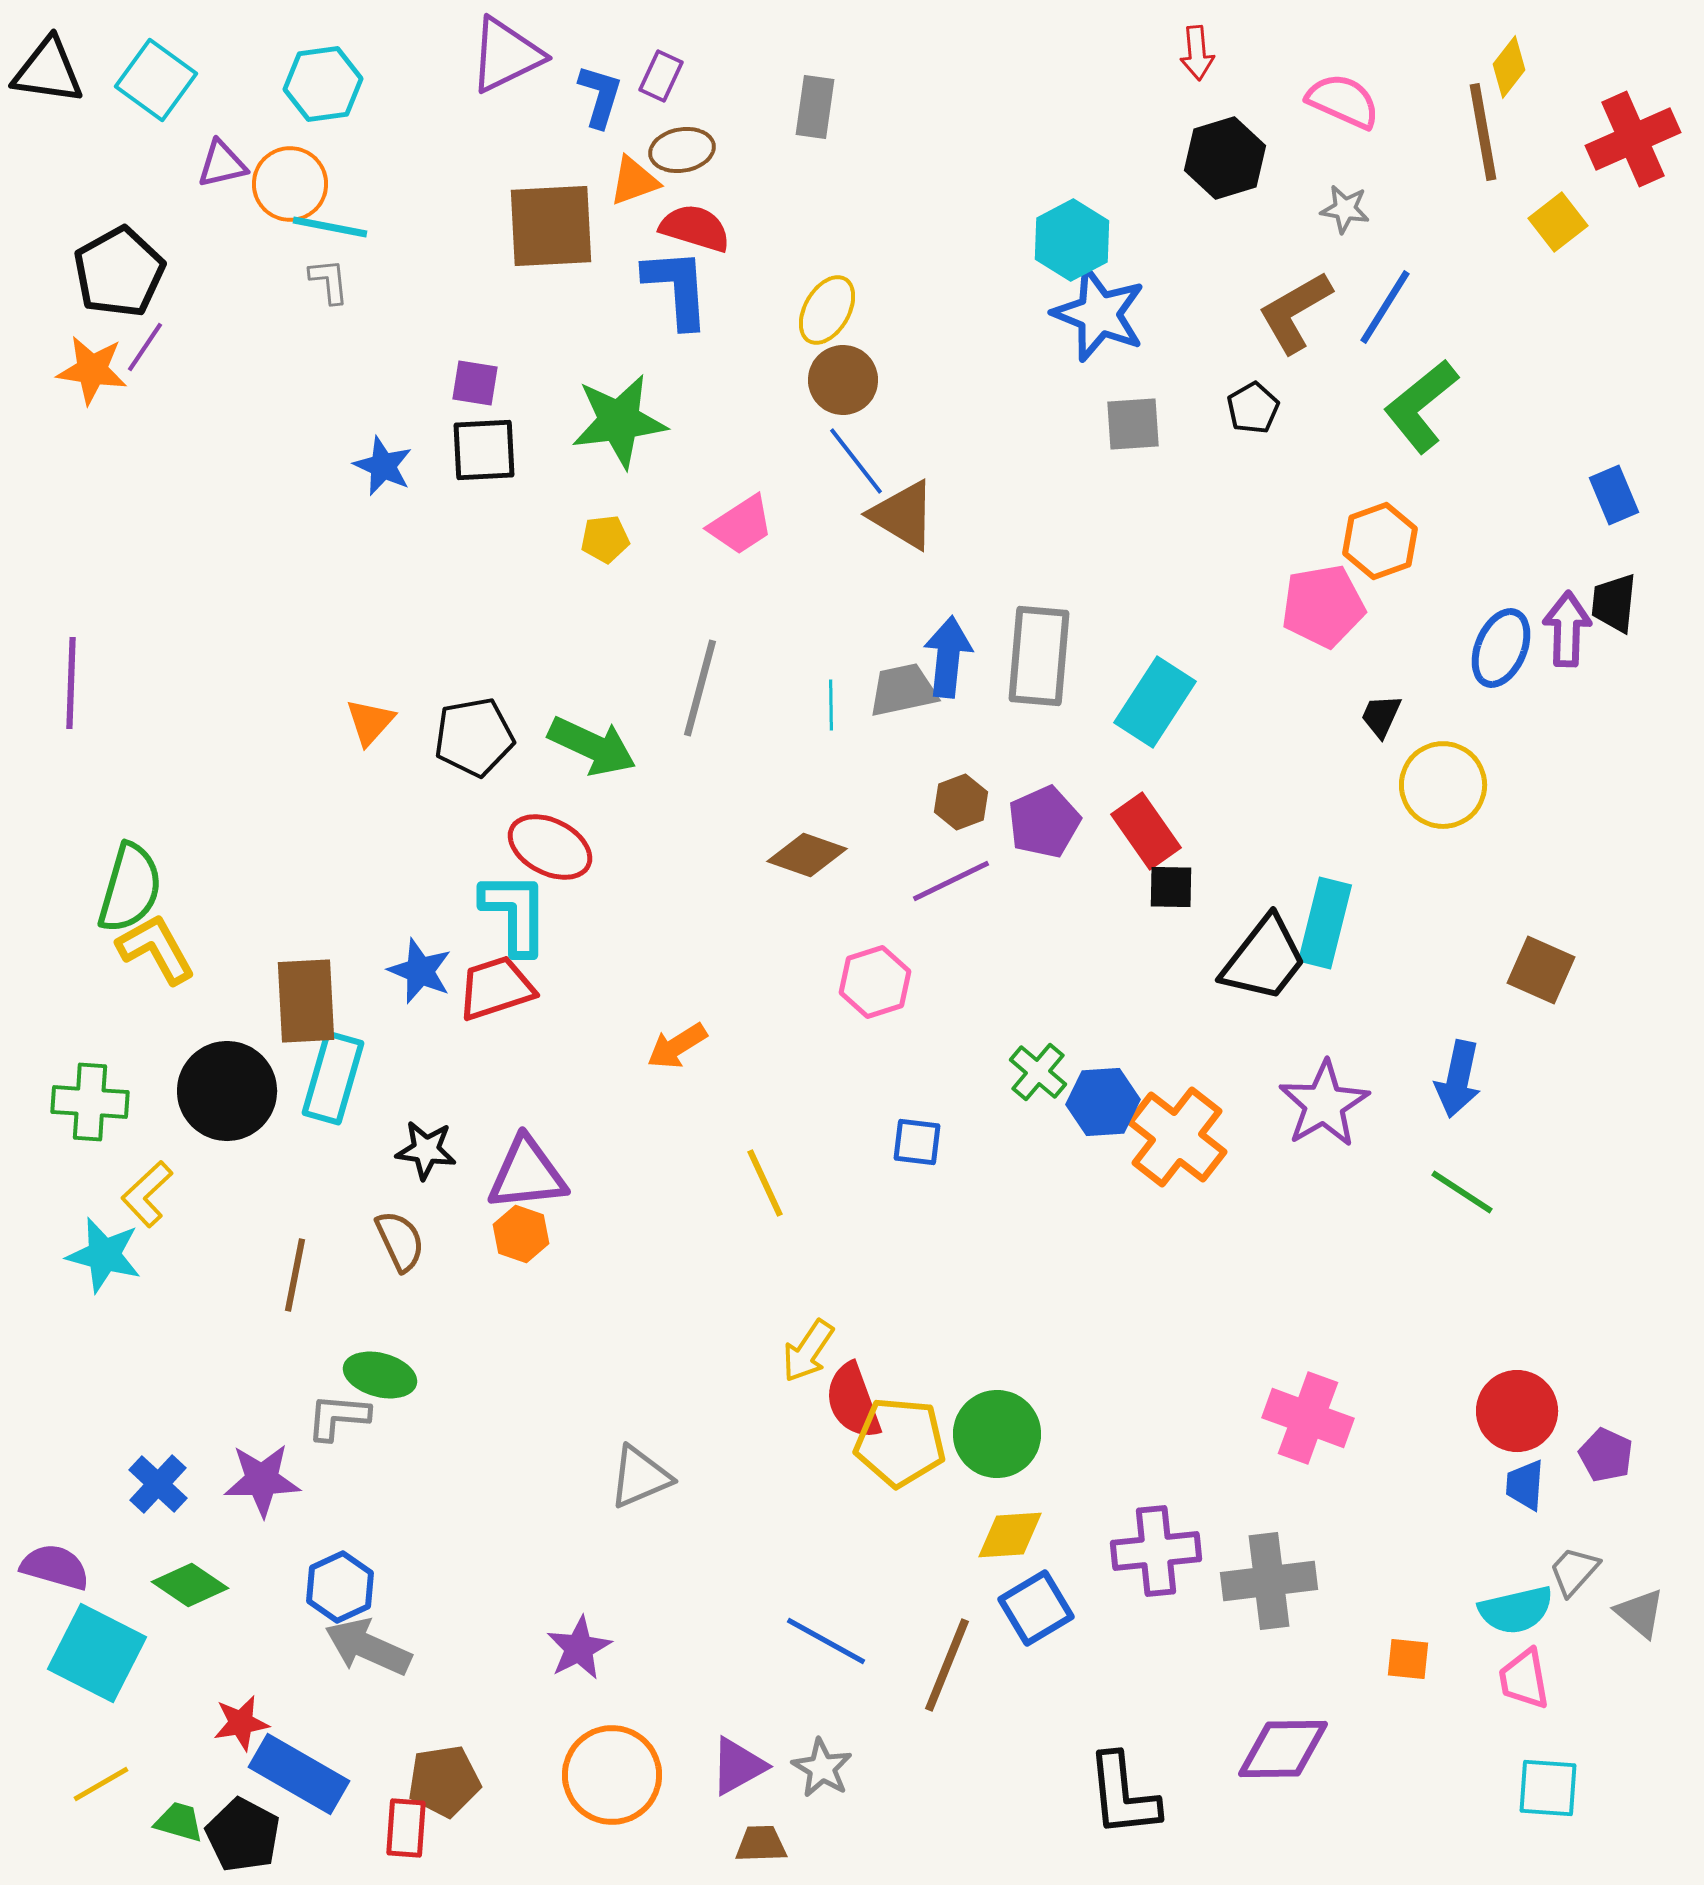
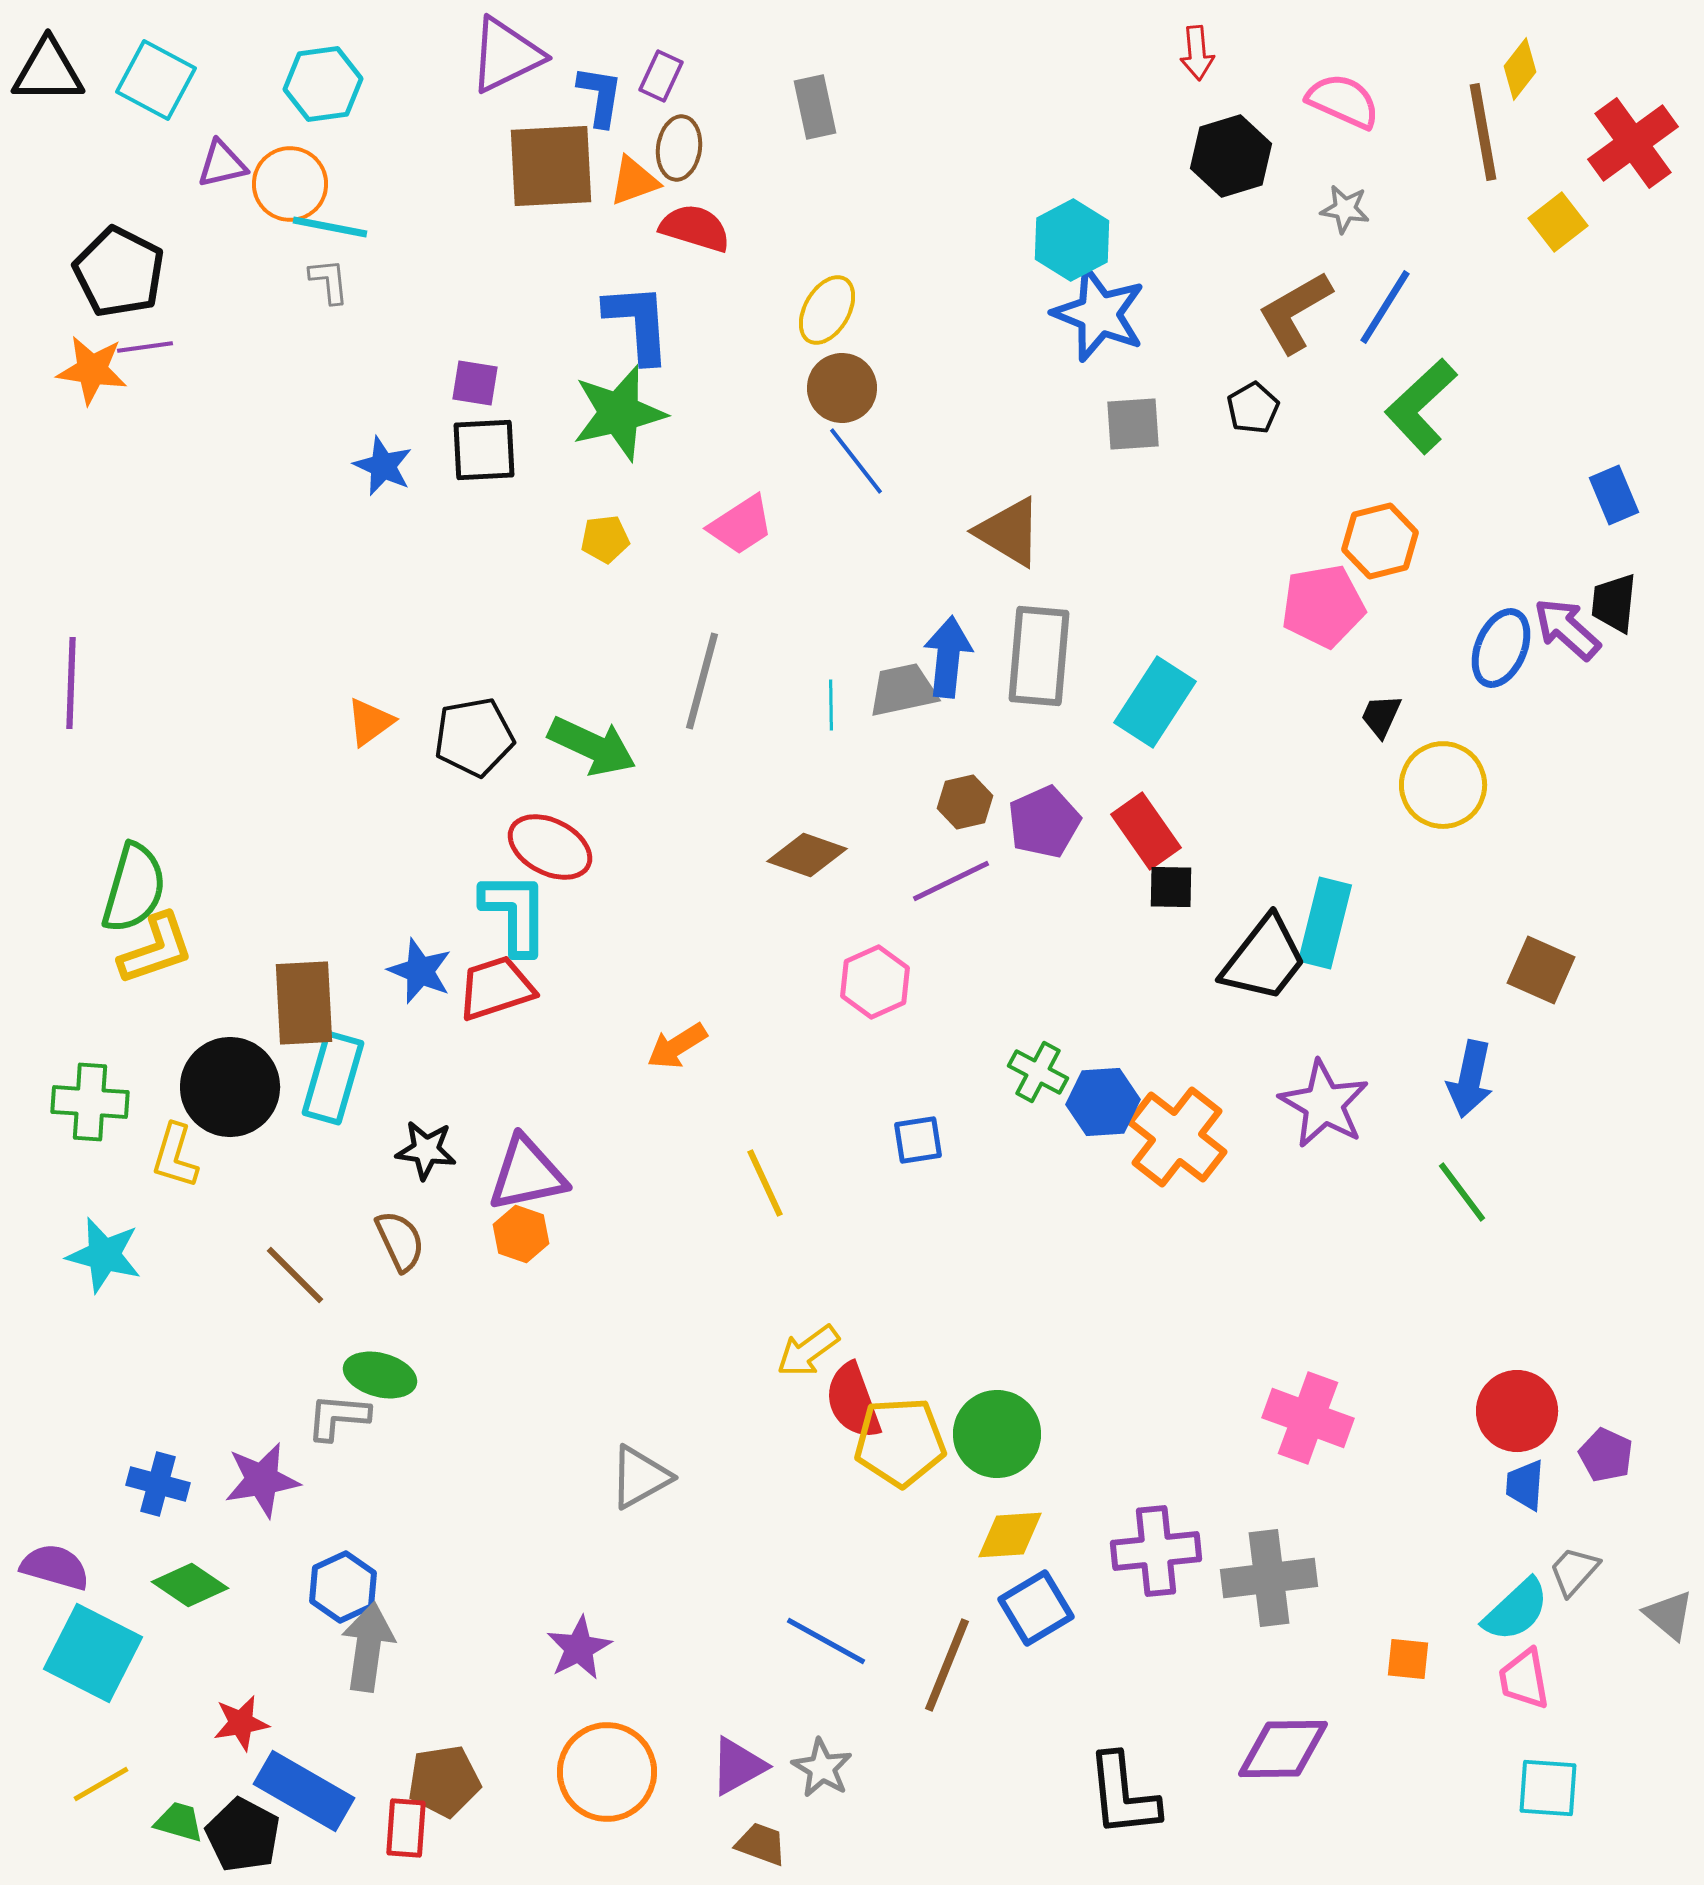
yellow diamond at (1509, 67): moved 11 px right, 2 px down
black triangle at (48, 71): rotated 8 degrees counterclockwise
cyan square at (156, 80): rotated 8 degrees counterclockwise
blue L-shape at (600, 96): rotated 8 degrees counterclockwise
gray rectangle at (815, 107): rotated 20 degrees counterclockwise
red cross at (1633, 139): moved 4 px down; rotated 12 degrees counterclockwise
brown ellipse at (682, 150): moved 3 px left, 2 px up; rotated 72 degrees counterclockwise
black hexagon at (1225, 158): moved 6 px right, 2 px up
brown square at (551, 226): moved 60 px up
black pentagon at (119, 272): rotated 16 degrees counterclockwise
blue L-shape at (677, 288): moved 39 px left, 35 px down
purple line at (145, 347): rotated 48 degrees clockwise
brown circle at (843, 380): moved 1 px left, 8 px down
green L-shape at (1421, 406): rotated 4 degrees counterclockwise
green star at (619, 421): moved 8 px up; rotated 6 degrees counterclockwise
brown triangle at (903, 515): moved 106 px right, 17 px down
orange hexagon at (1380, 541): rotated 6 degrees clockwise
purple arrow at (1567, 629): rotated 50 degrees counterclockwise
gray line at (700, 688): moved 2 px right, 7 px up
orange triangle at (370, 722): rotated 12 degrees clockwise
brown hexagon at (961, 802): moved 4 px right; rotated 8 degrees clockwise
green semicircle at (130, 888): moved 4 px right
yellow L-shape at (156, 949): rotated 100 degrees clockwise
pink hexagon at (875, 982): rotated 6 degrees counterclockwise
brown rectangle at (306, 1001): moved 2 px left, 2 px down
green cross at (1038, 1072): rotated 12 degrees counterclockwise
blue arrow at (1458, 1079): moved 12 px right
black circle at (227, 1091): moved 3 px right, 4 px up
purple star at (1324, 1104): rotated 12 degrees counterclockwise
blue square at (917, 1142): moved 1 px right, 2 px up; rotated 16 degrees counterclockwise
purple triangle at (527, 1174): rotated 6 degrees counterclockwise
green line at (1462, 1192): rotated 20 degrees clockwise
yellow L-shape at (147, 1194): moved 28 px right, 38 px up; rotated 30 degrees counterclockwise
brown line at (295, 1275): rotated 56 degrees counterclockwise
yellow arrow at (808, 1351): rotated 20 degrees clockwise
yellow pentagon at (900, 1442): rotated 8 degrees counterclockwise
gray triangle at (640, 1477): rotated 6 degrees counterclockwise
purple star at (262, 1480): rotated 8 degrees counterclockwise
blue cross at (158, 1484): rotated 28 degrees counterclockwise
gray cross at (1269, 1581): moved 3 px up
blue hexagon at (340, 1587): moved 3 px right
cyan semicircle at (1516, 1610): rotated 30 degrees counterclockwise
gray triangle at (1640, 1613): moved 29 px right, 2 px down
gray arrow at (368, 1647): rotated 74 degrees clockwise
cyan square at (97, 1653): moved 4 px left
blue rectangle at (299, 1774): moved 5 px right, 17 px down
orange circle at (612, 1775): moved 5 px left, 3 px up
brown trapezoid at (761, 1844): rotated 22 degrees clockwise
